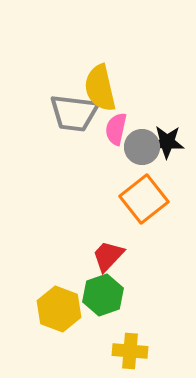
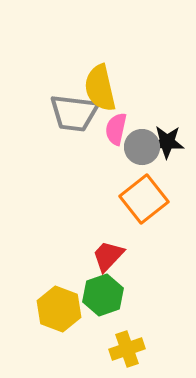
yellow cross: moved 3 px left, 2 px up; rotated 24 degrees counterclockwise
